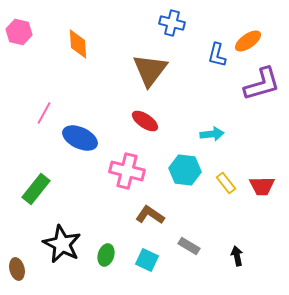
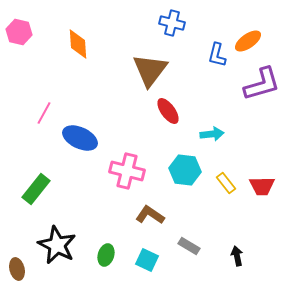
red ellipse: moved 23 px right, 10 px up; rotated 20 degrees clockwise
black star: moved 5 px left, 1 px down
